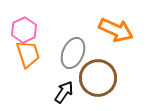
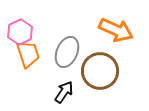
pink hexagon: moved 4 px left, 2 px down
gray ellipse: moved 6 px left, 1 px up
brown circle: moved 2 px right, 7 px up
